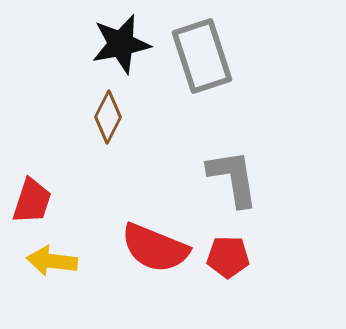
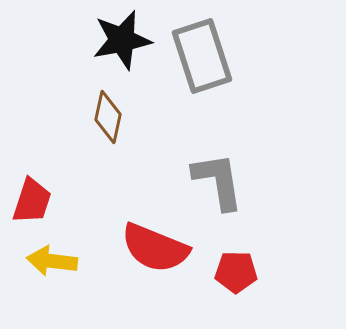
black star: moved 1 px right, 4 px up
brown diamond: rotated 15 degrees counterclockwise
gray L-shape: moved 15 px left, 3 px down
red pentagon: moved 8 px right, 15 px down
